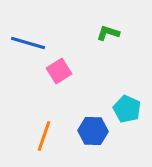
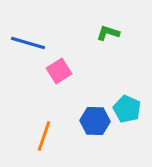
blue hexagon: moved 2 px right, 10 px up
